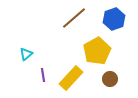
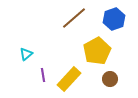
yellow rectangle: moved 2 px left, 1 px down
